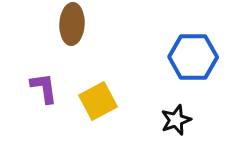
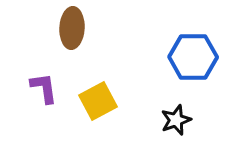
brown ellipse: moved 4 px down
